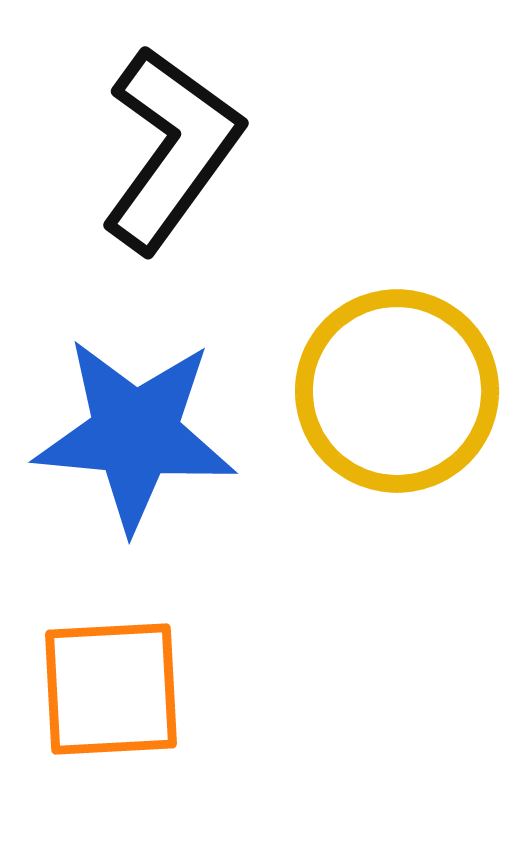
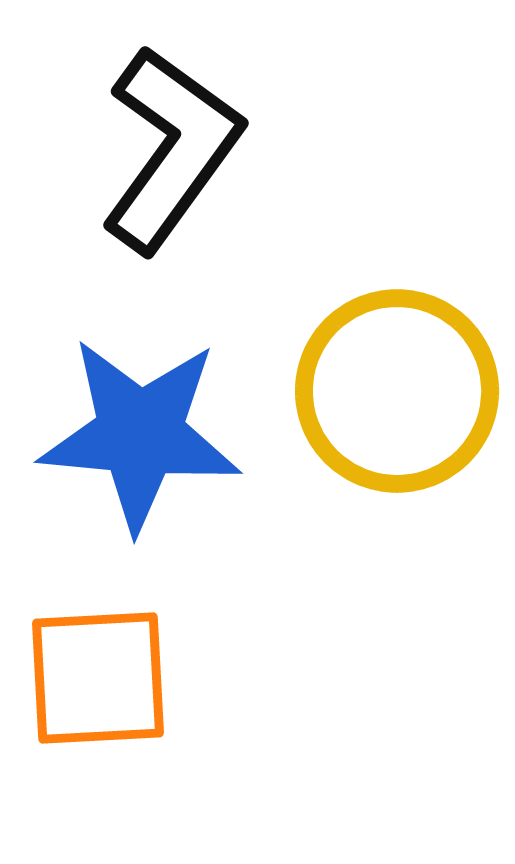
blue star: moved 5 px right
orange square: moved 13 px left, 11 px up
